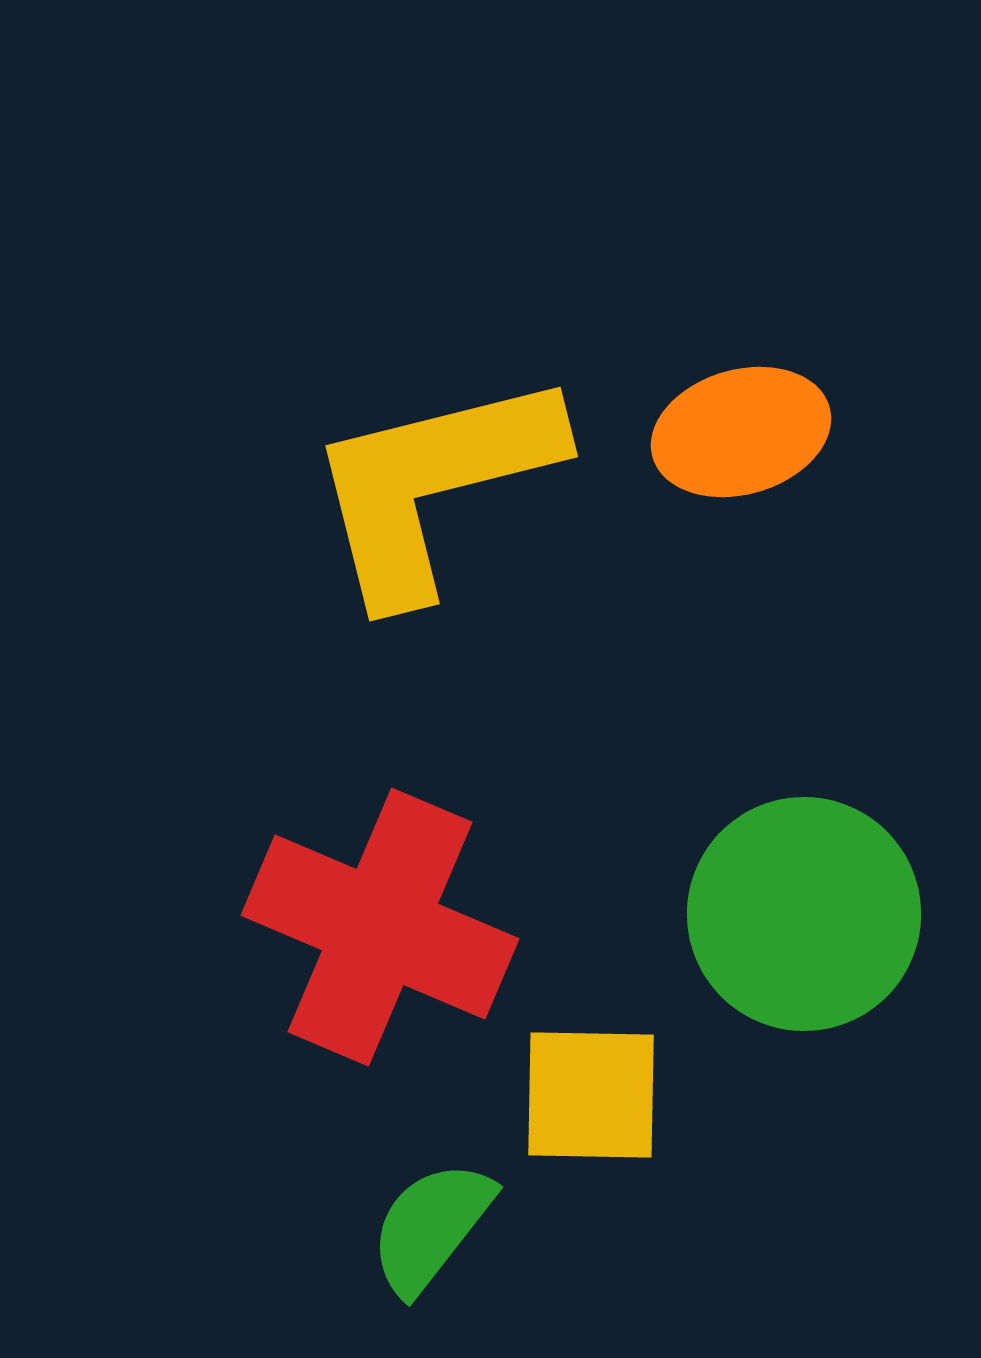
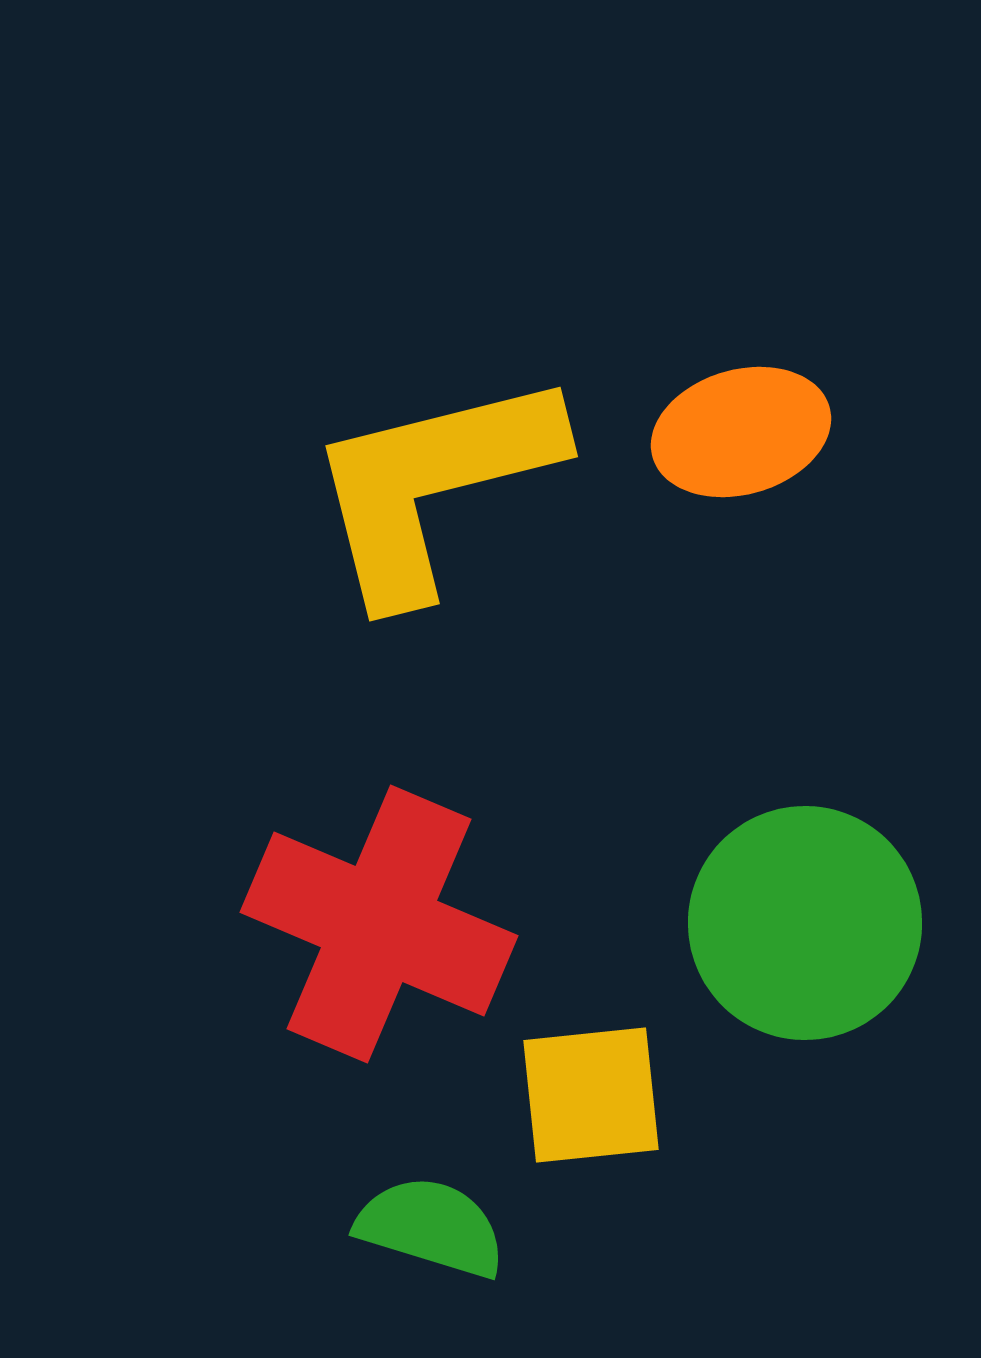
green circle: moved 1 px right, 9 px down
red cross: moved 1 px left, 3 px up
yellow square: rotated 7 degrees counterclockwise
green semicircle: rotated 69 degrees clockwise
